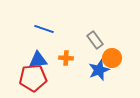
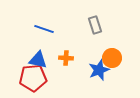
gray rectangle: moved 15 px up; rotated 18 degrees clockwise
blue triangle: rotated 18 degrees clockwise
